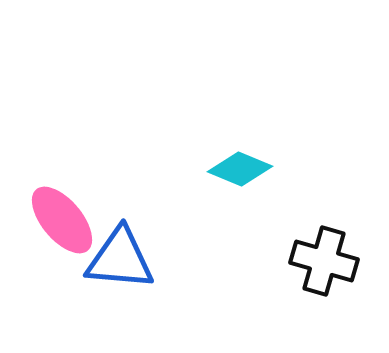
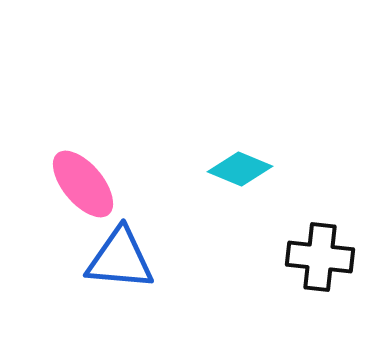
pink ellipse: moved 21 px right, 36 px up
black cross: moved 4 px left, 4 px up; rotated 10 degrees counterclockwise
